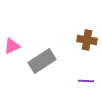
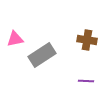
pink triangle: moved 3 px right, 7 px up; rotated 12 degrees clockwise
gray rectangle: moved 6 px up
